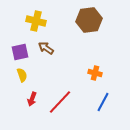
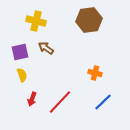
blue line: rotated 18 degrees clockwise
